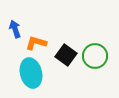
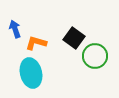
black square: moved 8 px right, 17 px up
